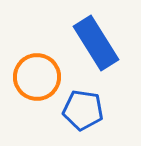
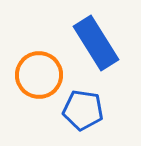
orange circle: moved 2 px right, 2 px up
